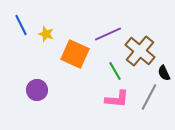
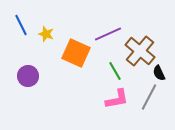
orange square: moved 1 px right, 1 px up
black semicircle: moved 5 px left
purple circle: moved 9 px left, 14 px up
pink L-shape: rotated 15 degrees counterclockwise
